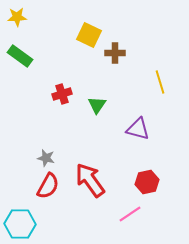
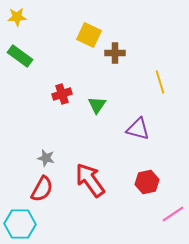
red semicircle: moved 6 px left, 3 px down
pink line: moved 43 px right
